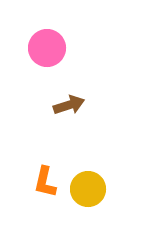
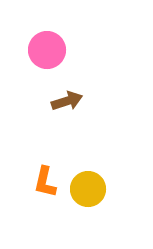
pink circle: moved 2 px down
brown arrow: moved 2 px left, 4 px up
